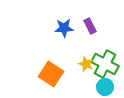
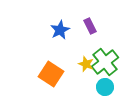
blue star: moved 4 px left, 2 px down; rotated 24 degrees counterclockwise
green cross: moved 2 px up; rotated 24 degrees clockwise
